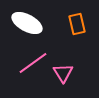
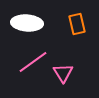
white ellipse: rotated 24 degrees counterclockwise
pink line: moved 1 px up
